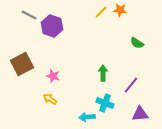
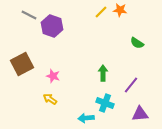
cyan arrow: moved 1 px left, 1 px down
